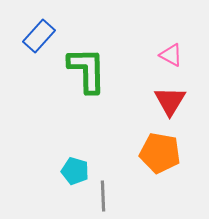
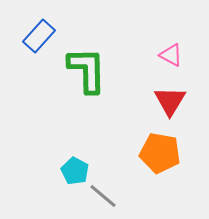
cyan pentagon: rotated 12 degrees clockwise
gray line: rotated 48 degrees counterclockwise
